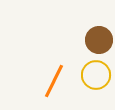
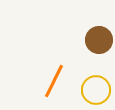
yellow circle: moved 15 px down
